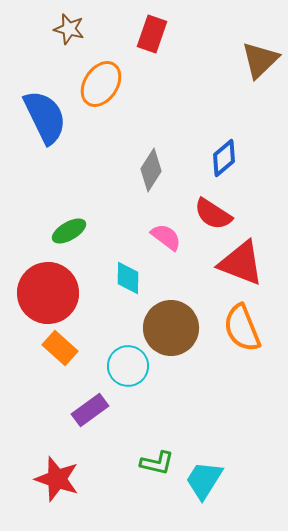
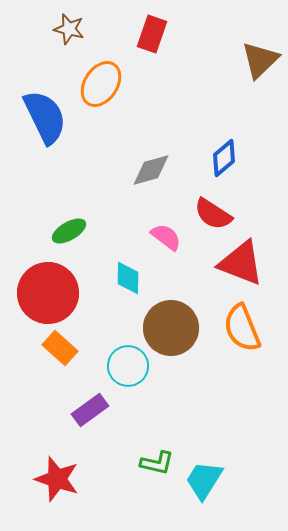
gray diamond: rotated 42 degrees clockwise
